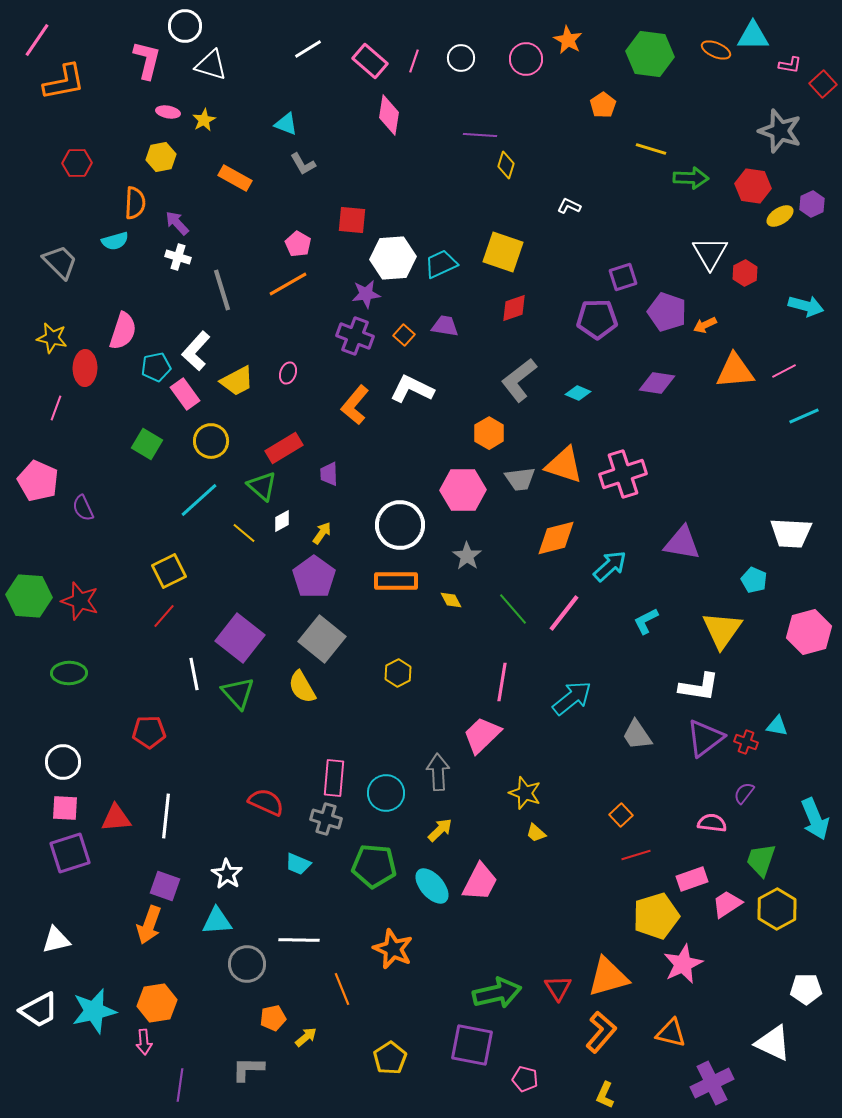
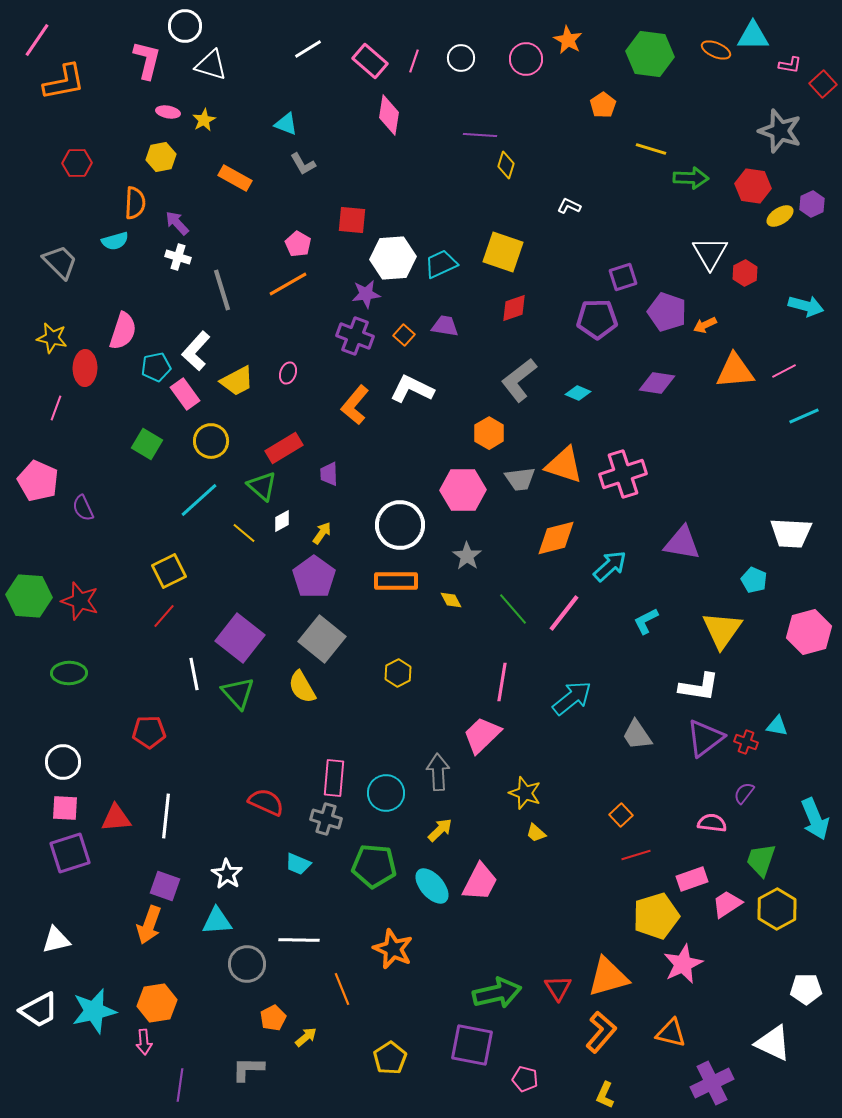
orange pentagon at (273, 1018): rotated 15 degrees counterclockwise
